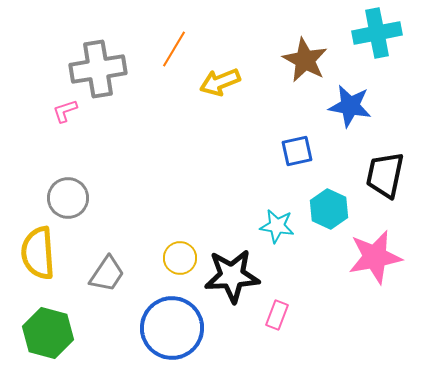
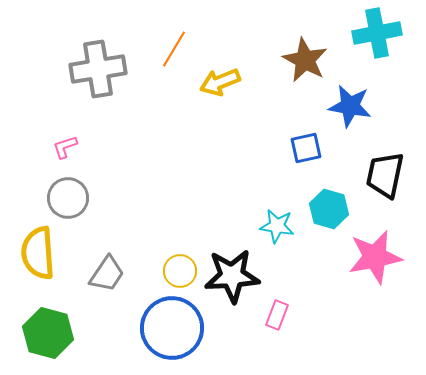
pink L-shape: moved 36 px down
blue square: moved 9 px right, 3 px up
cyan hexagon: rotated 9 degrees counterclockwise
yellow circle: moved 13 px down
